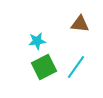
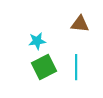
cyan line: rotated 35 degrees counterclockwise
